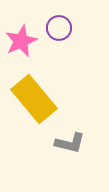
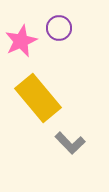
yellow rectangle: moved 4 px right, 1 px up
gray L-shape: rotated 32 degrees clockwise
